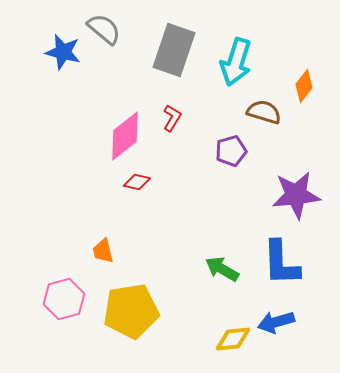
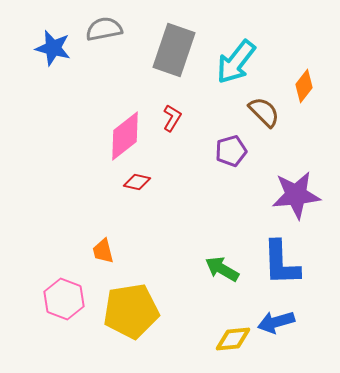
gray semicircle: rotated 51 degrees counterclockwise
blue star: moved 10 px left, 4 px up
cyan arrow: rotated 21 degrees clockwise
brown semicircle: rotated 28 degrees clockwise
pink hexagon: rotated 24 degrees counterclockwise
